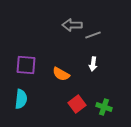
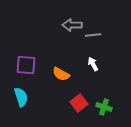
gray line: rotated 14 degrees clockwise
white arrow: rotated 144 degrees clockwise
cyan semicircle: moved 2 px up; rotated 24 degrees counterclockwise
red square: moved 2 px right, 1 px up
